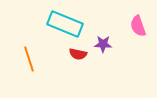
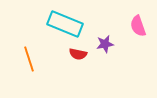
purple star: moved 2 px right; rotated 12 degrees counterclockwise
